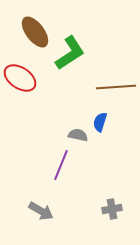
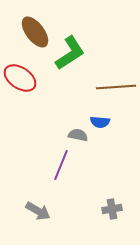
blue semicircle: rotated 102 degrees counterclockwise
gray arrow: moved 3 px left
